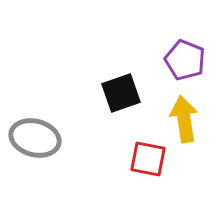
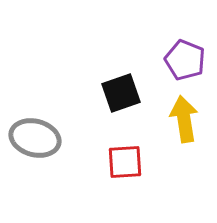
red square: moved 23 px left, 3 px down; rotated 15 degrees counterclockwise
